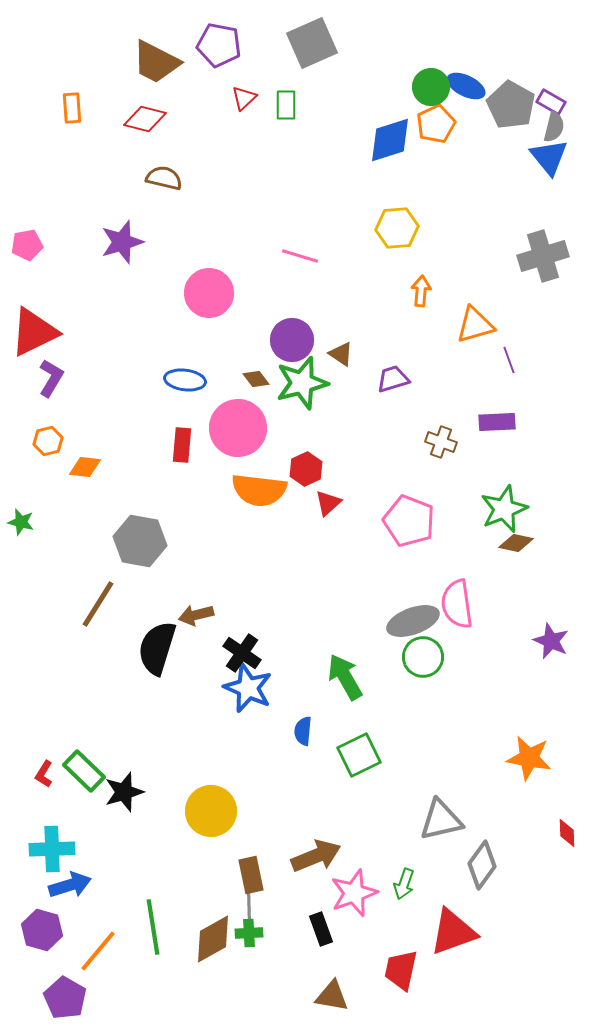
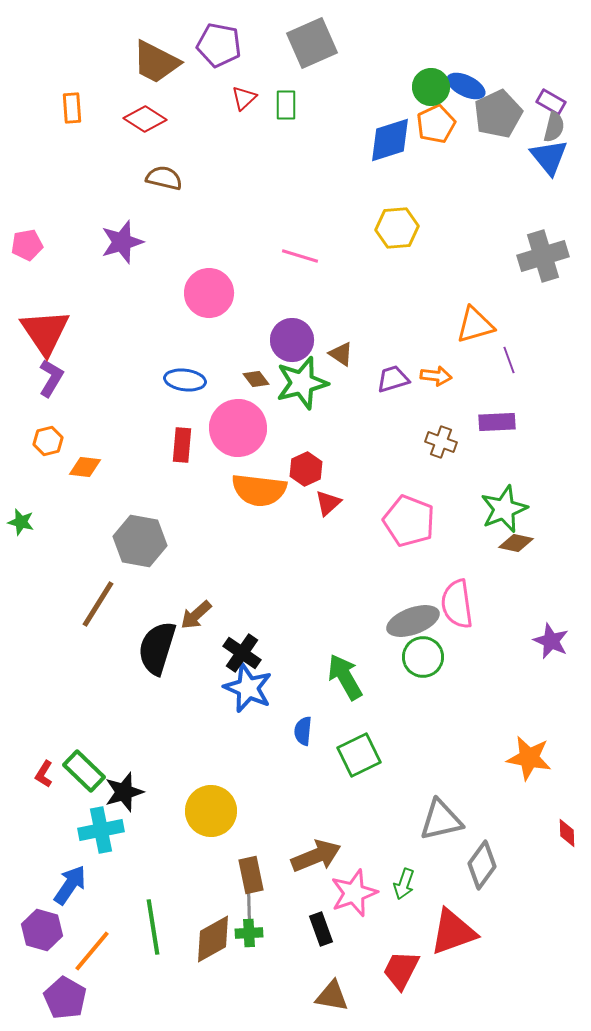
gray pentagon at (511, 105): moved 13 px left, 9 px down; rotated 18 degrees clockwise
red diamond at (145, 119): rotated 18 degrees clockwise
orange arrow at (421, 291): moved 15 px right, 85 px down; rotated 92 degrees clockwise
red triangle at (34, 332): moved 11 px right; rotated 38 degrees counterclockwise
brown arrow at (196, 615): rotated 28 degrees counterclockwise
cyan cross at (52, 849): moved 49 px right, 19 px up; rotated 9 degrees counterclockwise
blue arrow at (70, 885): rotated 39 degrees counterclockwise
orange line at (98, 951): moved 6 px left
red trapezoid at (401, 970): rotated 15 degrees clockwise
